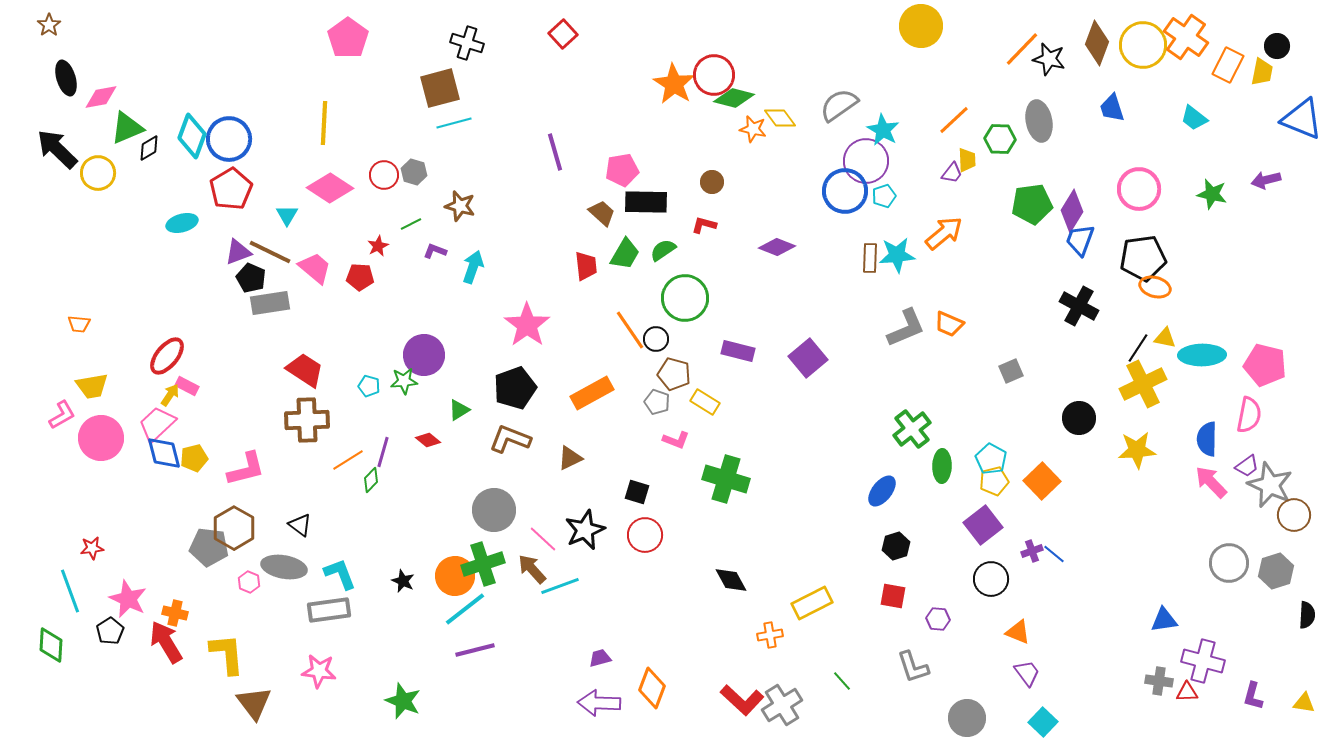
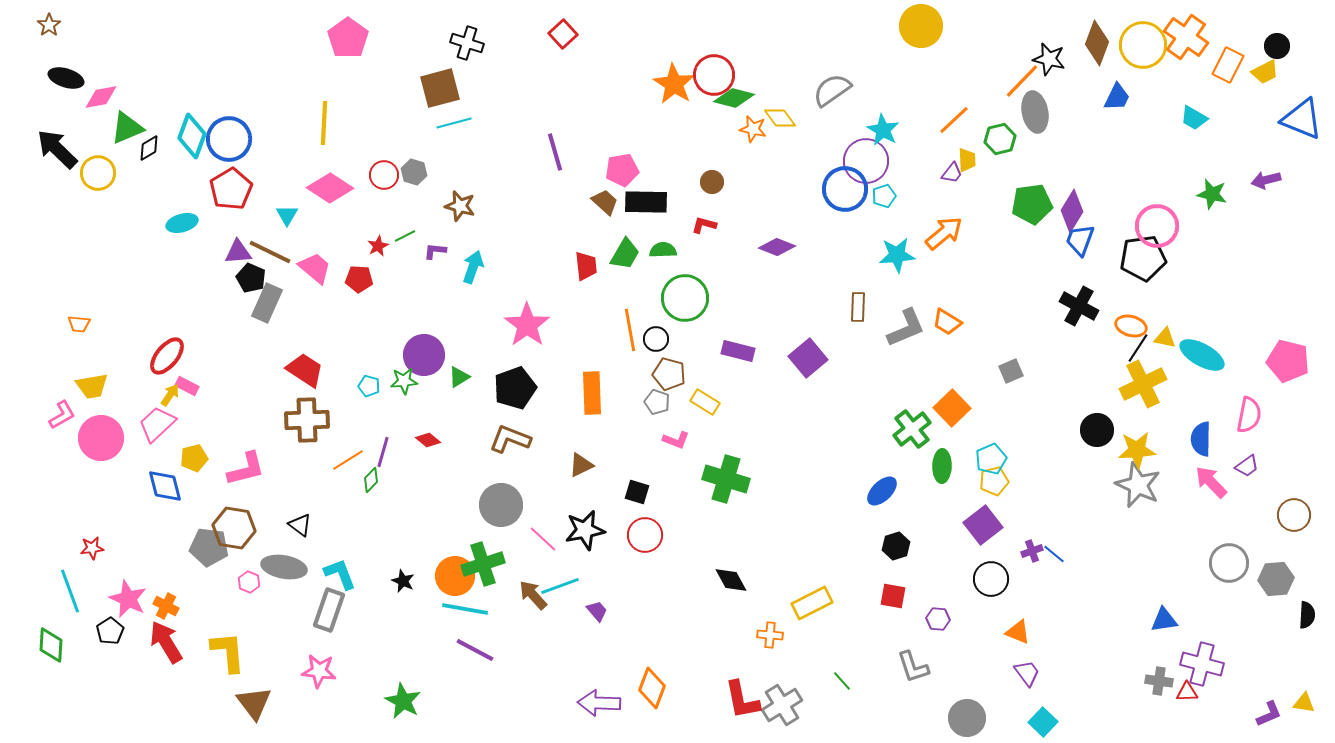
orange line at (1022, 49): moved 32 px down
yellow trapezoid at (1262, 72): moved 3 px right; rotated 52 degrees clockwise
black ellipse at (66, 78): rotated 56 degrees counterclockwise
gray semicircle at (839, 105): moved 7 px left, 15 px up
blue trapezoid at (1112, 108): moved 5 px right, 11 px up; rotated 136 degrees counterclockwise
cyan trapezoid at (1194, 118): rotated 8 degrees counterclockwise
gray ellipse at (1039, 121): moved 4 px left, 9 px up
green hexagon at (1000, 139): rotated 16 degrees counterclockwise
pink circle at (1139, 189): moved 18 px right, 37 px down
blue circle at (845, 191): moved 2 px up
brown trapezoid at (602, 213): moved 3 px right, 11 px up
green line at (411, 224): moved 6 px left, 12 px down
green semicircle at (663, 250): rotated 32 degrees clockwise
purple L-shape at (435, 251): rotated 15 degrees counterclockwise
purple triangle at (238, 252): rotated 16 degrees clockwise
brown rectangle at (870, 258): moved 12 px left, 49 px down
red pentagon at (360, 277): moved 1 px left, 2 px down
orange ellipse at (1155, 287): moved 24 px left, 39 px down
gray rectangle at (270, 303): moved 3 px left; rotated 57 degrees counterclockwise
orange trapezoid at (949, 324): moved 2 px left, 2 px up; rotated 8 degrees clockwise
orange line at (630, 330): rotated 24 degrees clockwise
cyan ellipse at (1202, 355): rotated 30 degrees clockwise
pink pentagon at (1265, 365): moved 23 px right, 4 px up
brown pentagon at (674, 374): moved 5 px left
orange rectangle at (592, 393): rotated 63 degrees counterclockwise
green triangle at (459, 410): moved 33 px up
black circle at (1079, 418): moved 18 px right, 12 px down
blue semicircle at (1207, 439): moved 6 px left
blue diamond at (164, 453): moved 1 px right, 33 px down
brown triangle at (570, 458): moved 11 px right, 7 px down
cyan pentagon at (991, 459): rotated 20 degrees clockwise
orange square at (1042, 481): moved 90 px left, 73 px up
gray star at (1270, 485): moved 132 px left
blue ellipse at (882, 491): rotated 8 degrees clockwise
gray circle at (494, 510): moved 7 px right, 5 px up
brown hexagon at (234, 528): rotated 21 degrees counterclockwise
black star at (585, 530): rotated 12 degrees clockwise
brown arrow at (532, 569): moved 1 px right, 26 px down
gray hexagon at (1276, 571): moved 8 px down; rotated 12 degrees clockwise
cyan line at (465, 609): rotated 48 degrees clockwise
gray rectangle at (329, 610): rotated 63 degrees counterclockwise
orange cross at (175, 613): moved 9 px left, 7 px up; rotated 15 degrees clockwise
orange cross at (770, 635): rotated 15 degrees clockwise
purple line at (475, 650): rotated 42 degrees clockwise
yellow L-shape at (227, 654): moved 1 px right, 2 px up
purple trapezoid at (600, 658): moved 3 px left, 47 px up; rotated 65 degrees clockwise
purple cross at (1203, 661): moved 1 px left, 3 px down
purple L-shape at (1253, 696): moved 16 px right, 18 px down; rotated 128 degrees counterclockwise
red L-shape at (742, 700): rotated 36 degrees clockwise
green star at (403, 701): rotated 6 degrees clockwise
